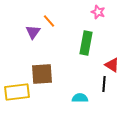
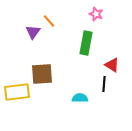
pink star: moved 2 px left, 2 px down
